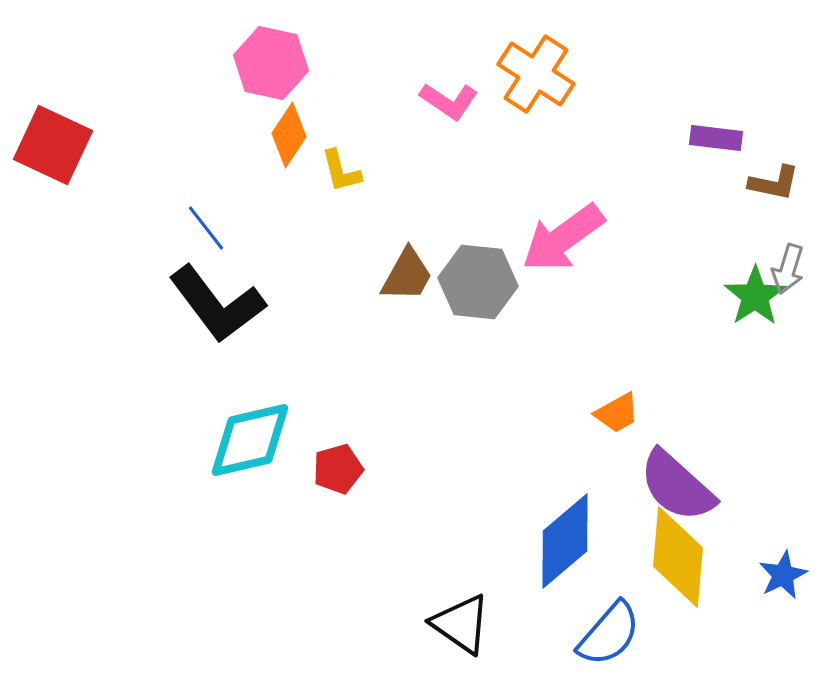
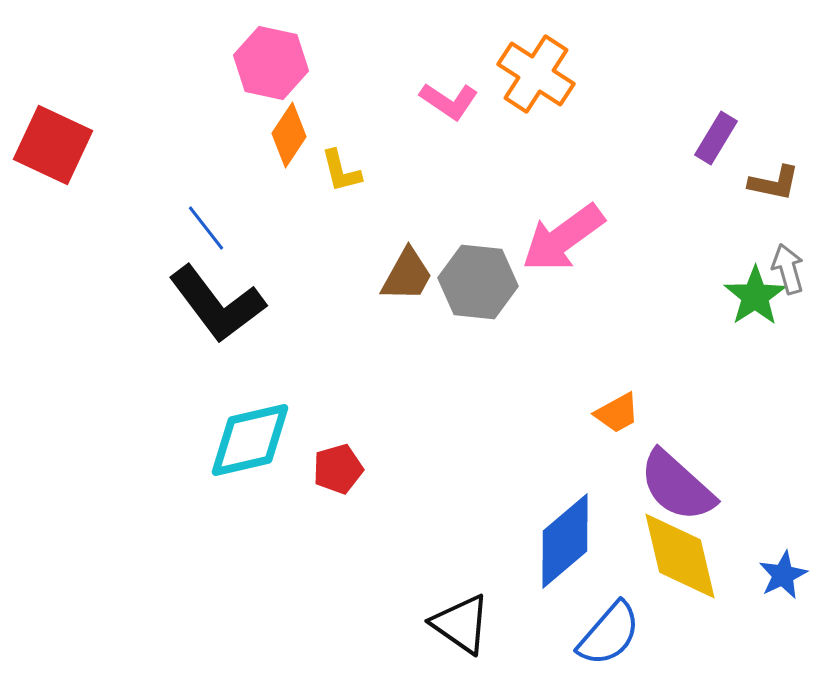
purple rectangle: rotated 66 degrees counterclockwise
gray arrow: rotated 147 degrees clockwise
yellow diamond: moved 2 px right, 1 px up; rotated 18 degrees counterclockwise
